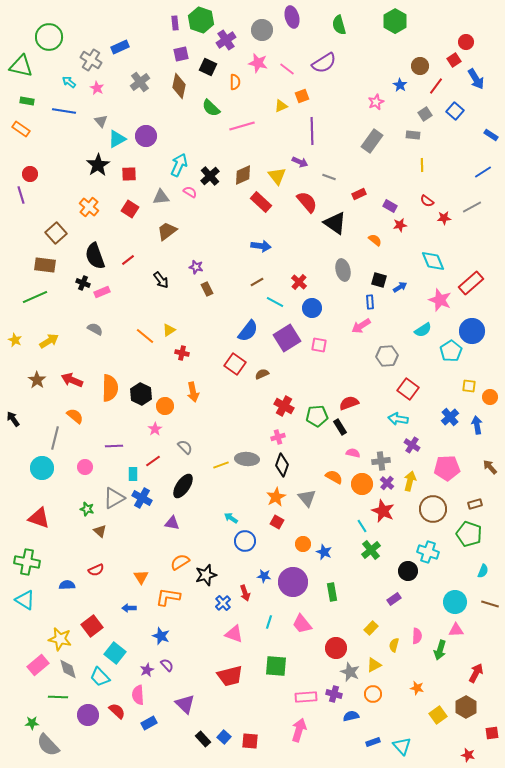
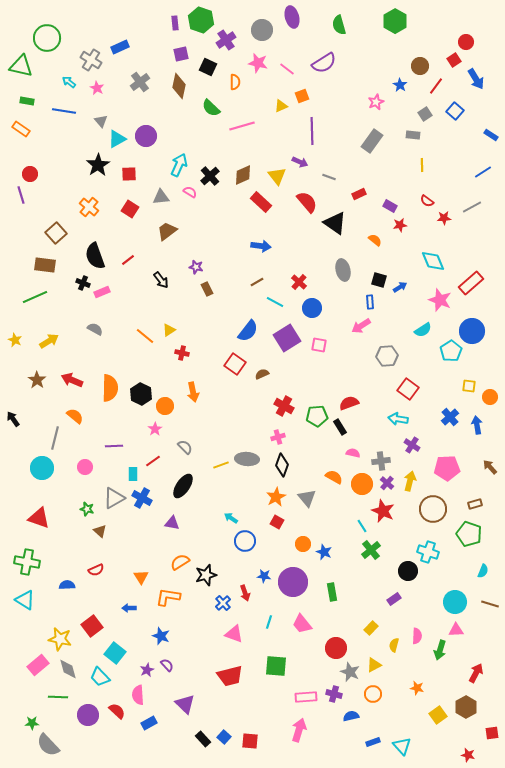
green circle at (49, 37): moved 2 px left, 1 px down
